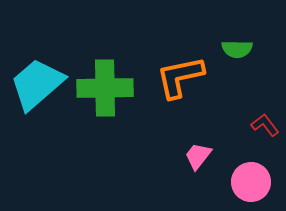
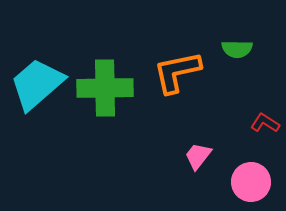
orange L-shape: moved 3 px left, 5 px up
red L-shape: moved 2 px up; rotated 20 degrees counterclockwise
